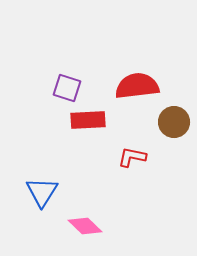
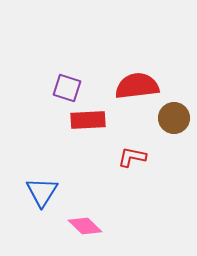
brown circle: moved 4 px up
